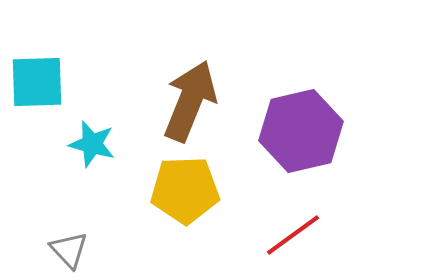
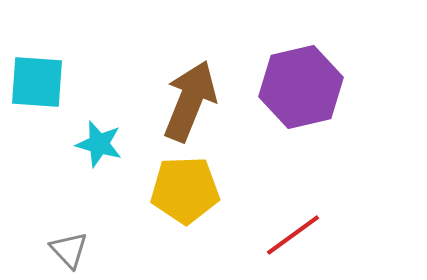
cyan square: rotated 6 degrees clockwise
purple hexagon: moved 44 px up
cyan star: moved 7 px right
